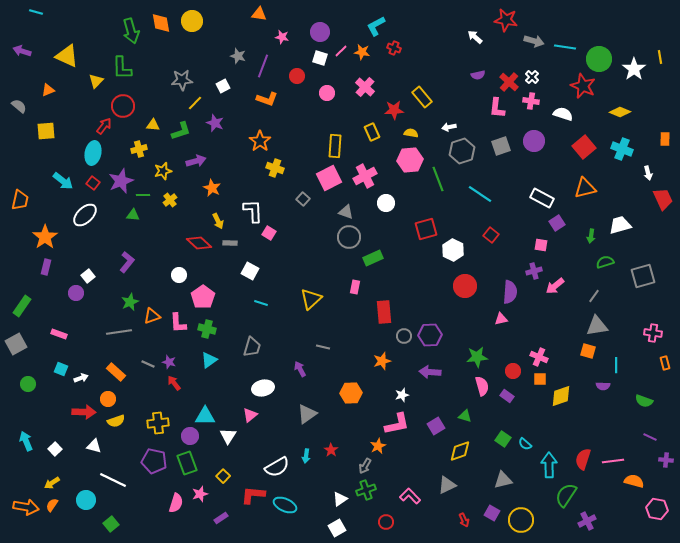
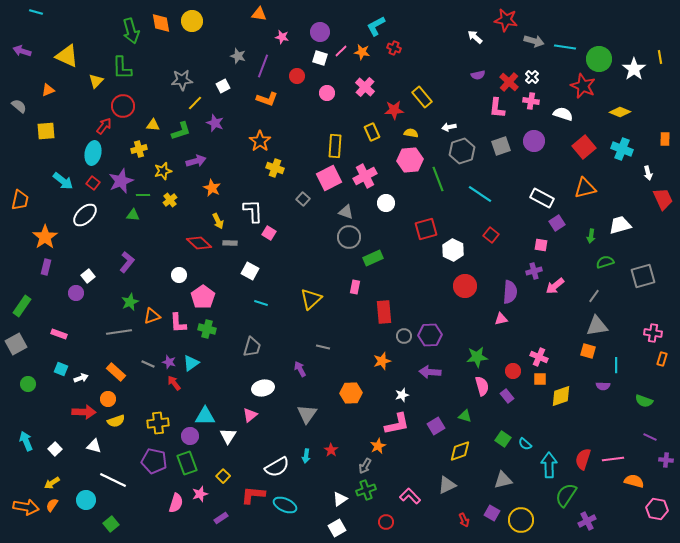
cyan triangle at (209, 360): moved 18 px left, 3 px down
orange rectangle at (665, 363): moved 3 px left, 4 px up; rotated 32 degrees clockwise
purple rectangle at (507, 396): rotated 16 degrees clockwise
gray triangle at (307, 414): rotated 20 degrees counterclockwise
pink line at (613, 461): moved 2 px up
